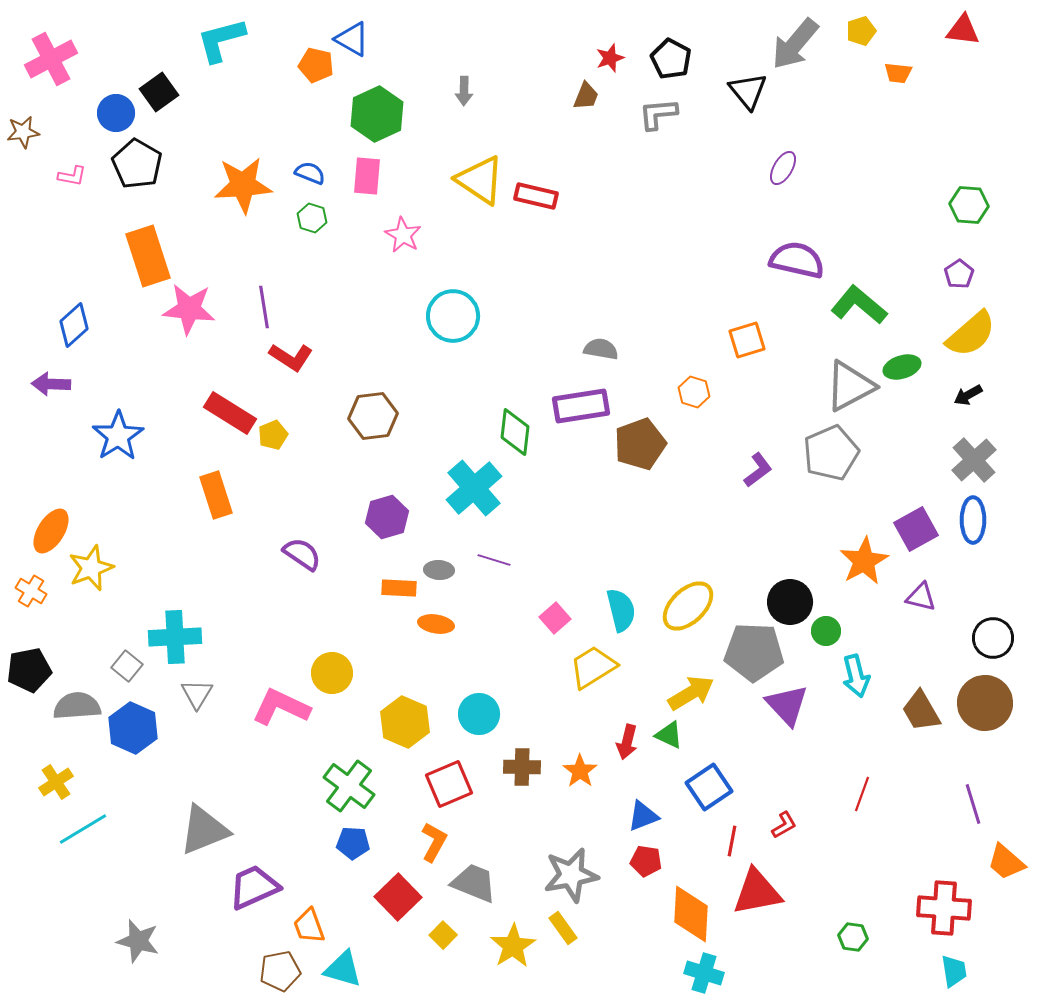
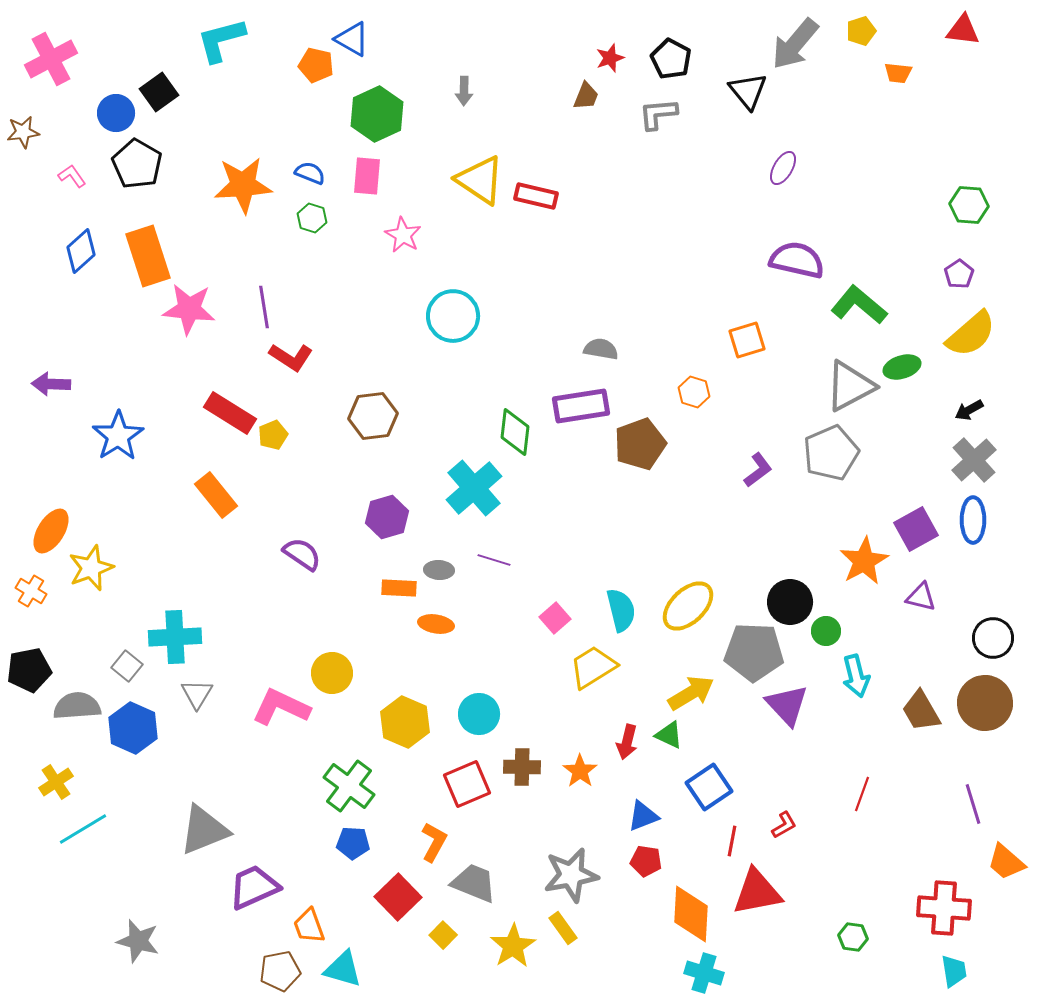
pink L-shape at (72, 176): rotated 136 degrees counterclockwise
blue diamond at (74, 325): moved 7 px right, 74 px up
black arrow at (968, 395): moved 1 px right, 15 px down
orange rectangle at (216, 495): rotated 21 degrees counterclockwise
red square at (449, 784): moved 18 px right
